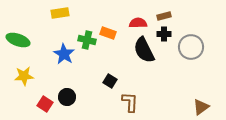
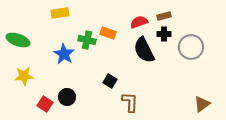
red semicircle: moved 1 px right, 1 px up; rotated 18 degrees counterclockwise
brown triangle: moved 1 px right, 3 px up
